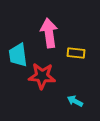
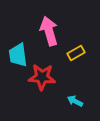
pink arrow: moved 2 px up; rotated 8 degrees counterclockwise
yellow rectangle: rotated 36 degrees counterclockwise
red star: moved 1 px down
